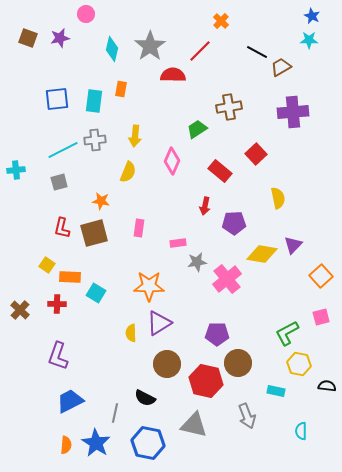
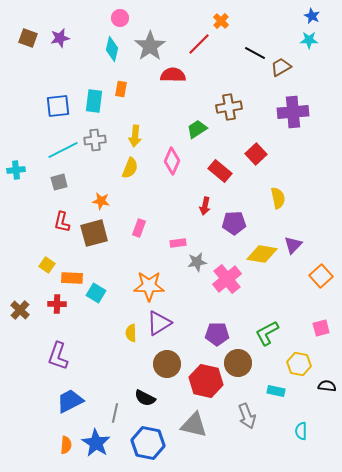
pink circle at (86, 14): moved 34 px right, 4 px down
red line at (200, 51): moved 1 px left, 7 px up
black line at (257, 52): moved 2 px left, 1 px down
blue square at (57, 99): moved 1 px right, 7 px down
yellow semicircle at (128, 172): moved 2 px right, 4 px up
red L-shape at (62, 228): moved 6 px up
pink rectangle at (139, 228): rotated 12 degrees clockwise
orange rectangle at (70, 277): moved 2 px right, 1 px down
pink square at (321, 317): moved 11 px down
green L-shape at (287, 333): moved 20 px left
